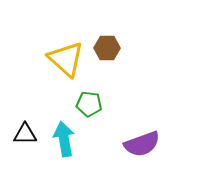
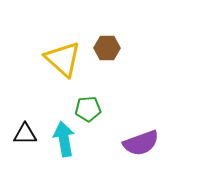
yellow triangle: moved 3 px left
green pentagon: moved 1 px left, 5 px down; rotated 10 degrees counterclockwise
purple semicircle: moved 1 px left, 1 px up
